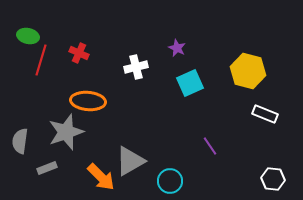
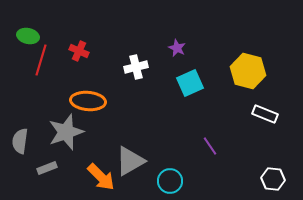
red cross: moved 2 px up
